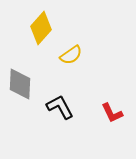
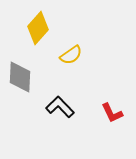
yellow diamond: moved 3 px left
gray diamond: moved 7 px up
black L-shape: rotated 16 degrees counterclockwise
